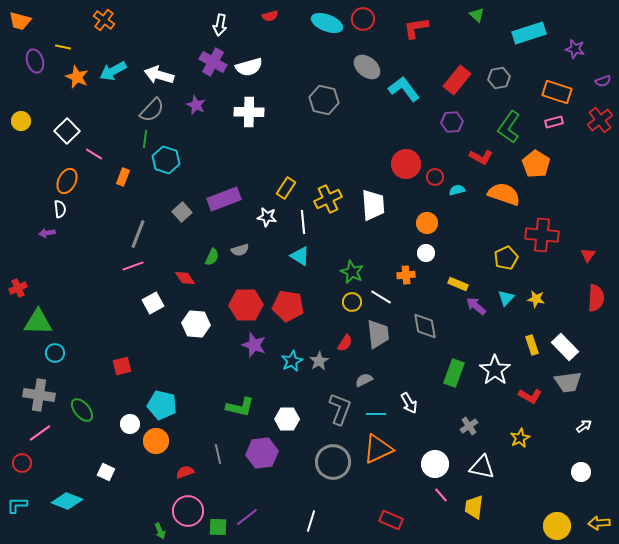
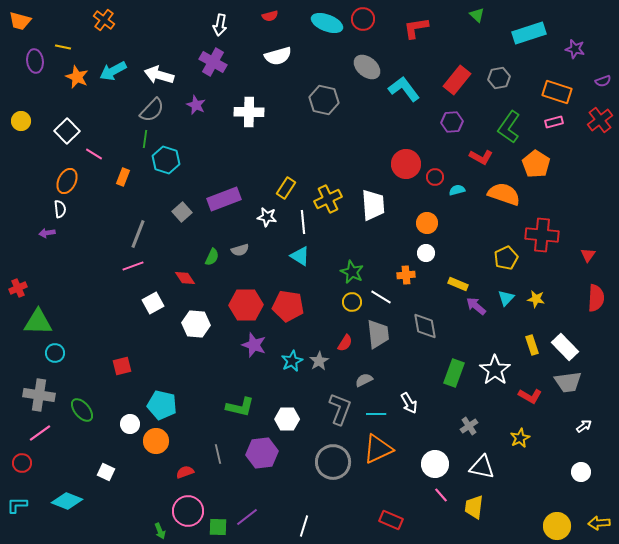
purple ellipse at (35, 61): rotated 10 degrees clockwise
white semicircle at (249, 67): moved 29 px right, 11 px up
white line at (311, 521): moved 7 px left, 5 px down
